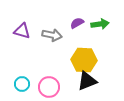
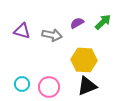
green arrow: moved 3 px right, 2 px up; rotated 36 degrees counterclockwise
black triangle: moved 5 px down
